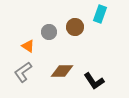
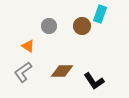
brown circle: moved 7 px right, 1 px up
gray circle: moved 6 px up
